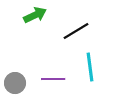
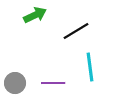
purple line: moved 4 px down
